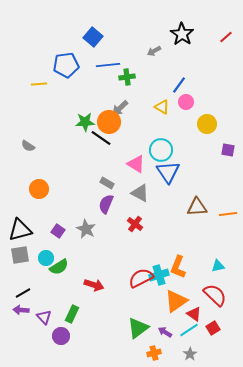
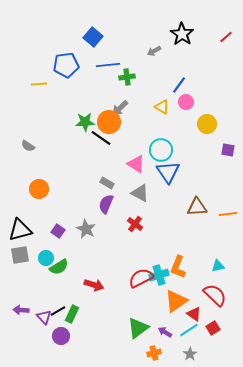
black line at (23, 293): moved 35 px right, 18 px down
